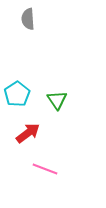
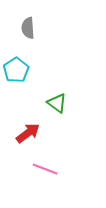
gray semicircle: moved 9 px down
cyan pentagon: moved 1 px left, 24 px up
green triangle: moved 3 px down; rotated 20 degrees counterclockwise
